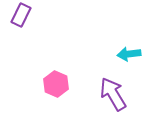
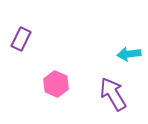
purple rectangle: moved 24 px down
